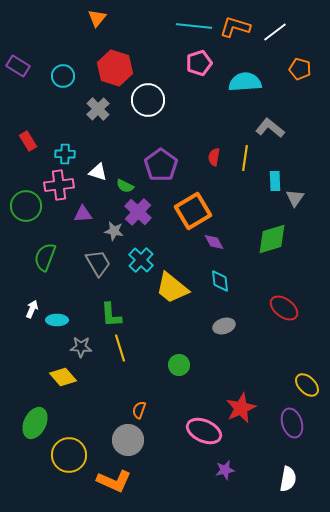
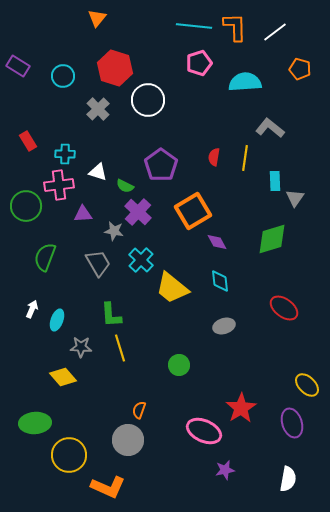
orange L-shape at (235, 27): rotated 72 degrees clockwise
purple diamond at (214, 242): moved 3 px right
cyan ellipse at (57, 320): rotated 70 degrees counterclockwise
red star at (241, 408): rotated 8 degrees counterclockwise
green ellipse at (35, 423): rotated 60 degrees clockwise
orange L-shape at (114, 481): moved 6 px left, 6 px down
